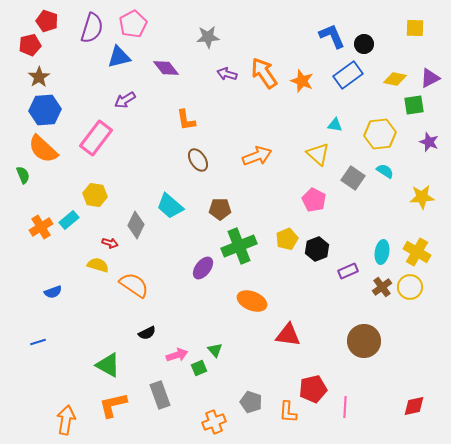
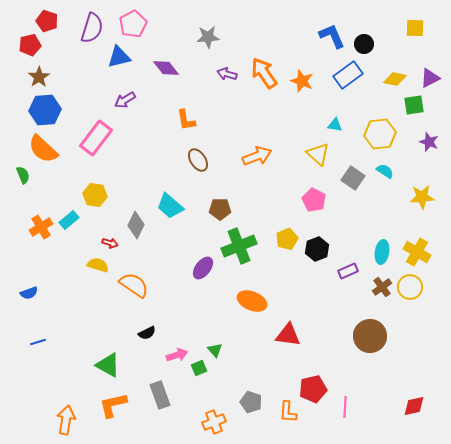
blue semicircle at (53, 292): moved 24 px left, 1 px down
brown circle at (364, 341): moved 6 px right, 5 px up
